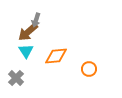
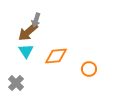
gray cross: moved 5 px down
